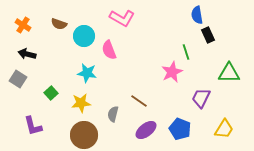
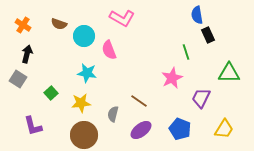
black arrow: rotated 90 degrees clockwise
pink star: moved 6 px down
purple ellipse: moved 5 px left
